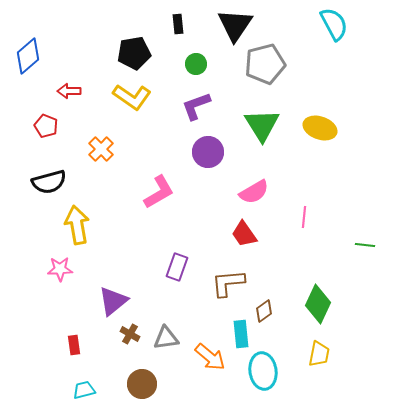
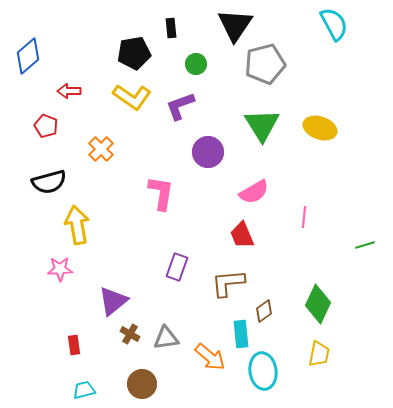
black rectangle: moved 7 px left, 4 px down
purple L-shape: moved 16 px left
pink L-shape: moved 2 px right, 1 px down; rotated 51 degrees counterclockwise
red trapezoid: moved 2 px left, 1 px down; rotated 12 degrees clockwise
green line: rotated 24 degrees counterclockwise
